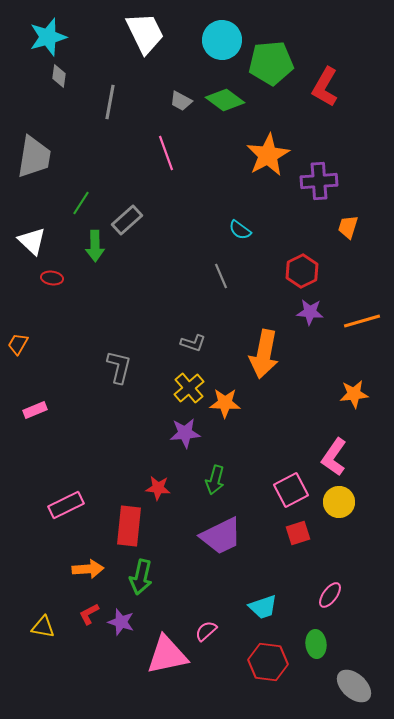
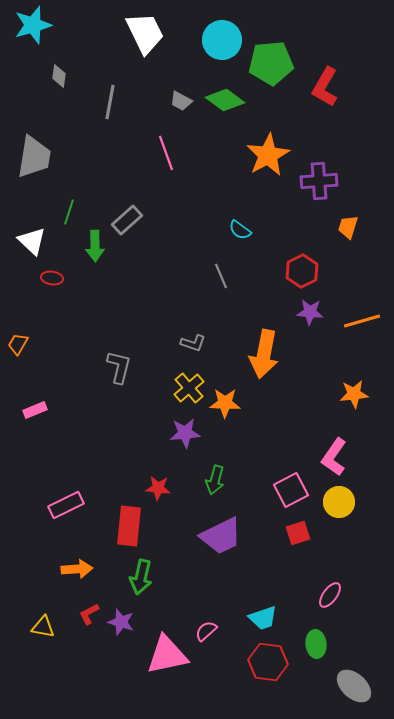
cyan star at (48, 37): moved 15 px left, 12 px up
green line at (81, 203): moved 12 px left, 9 px down; rotated 15 degrees counterclockwise
orange arrow at (88, 569): moved 11 px left
cyan trapezoid at (263, 607): moved 11 px down
